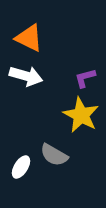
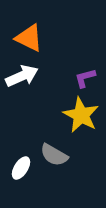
white arrow: moved 4 px left; rotated 40 degrees counterclockwise
white ellipse: moved 1 px down
